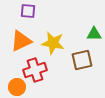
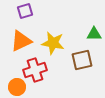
purple square: moved 3 px left; rotated 21 degrees counterclockwise
